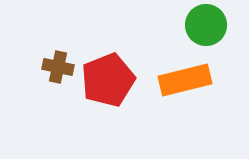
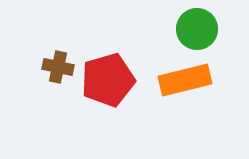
green circle: moved 9 px left, 4 px down
red pentagon: rotated 6 degrees clockwise
